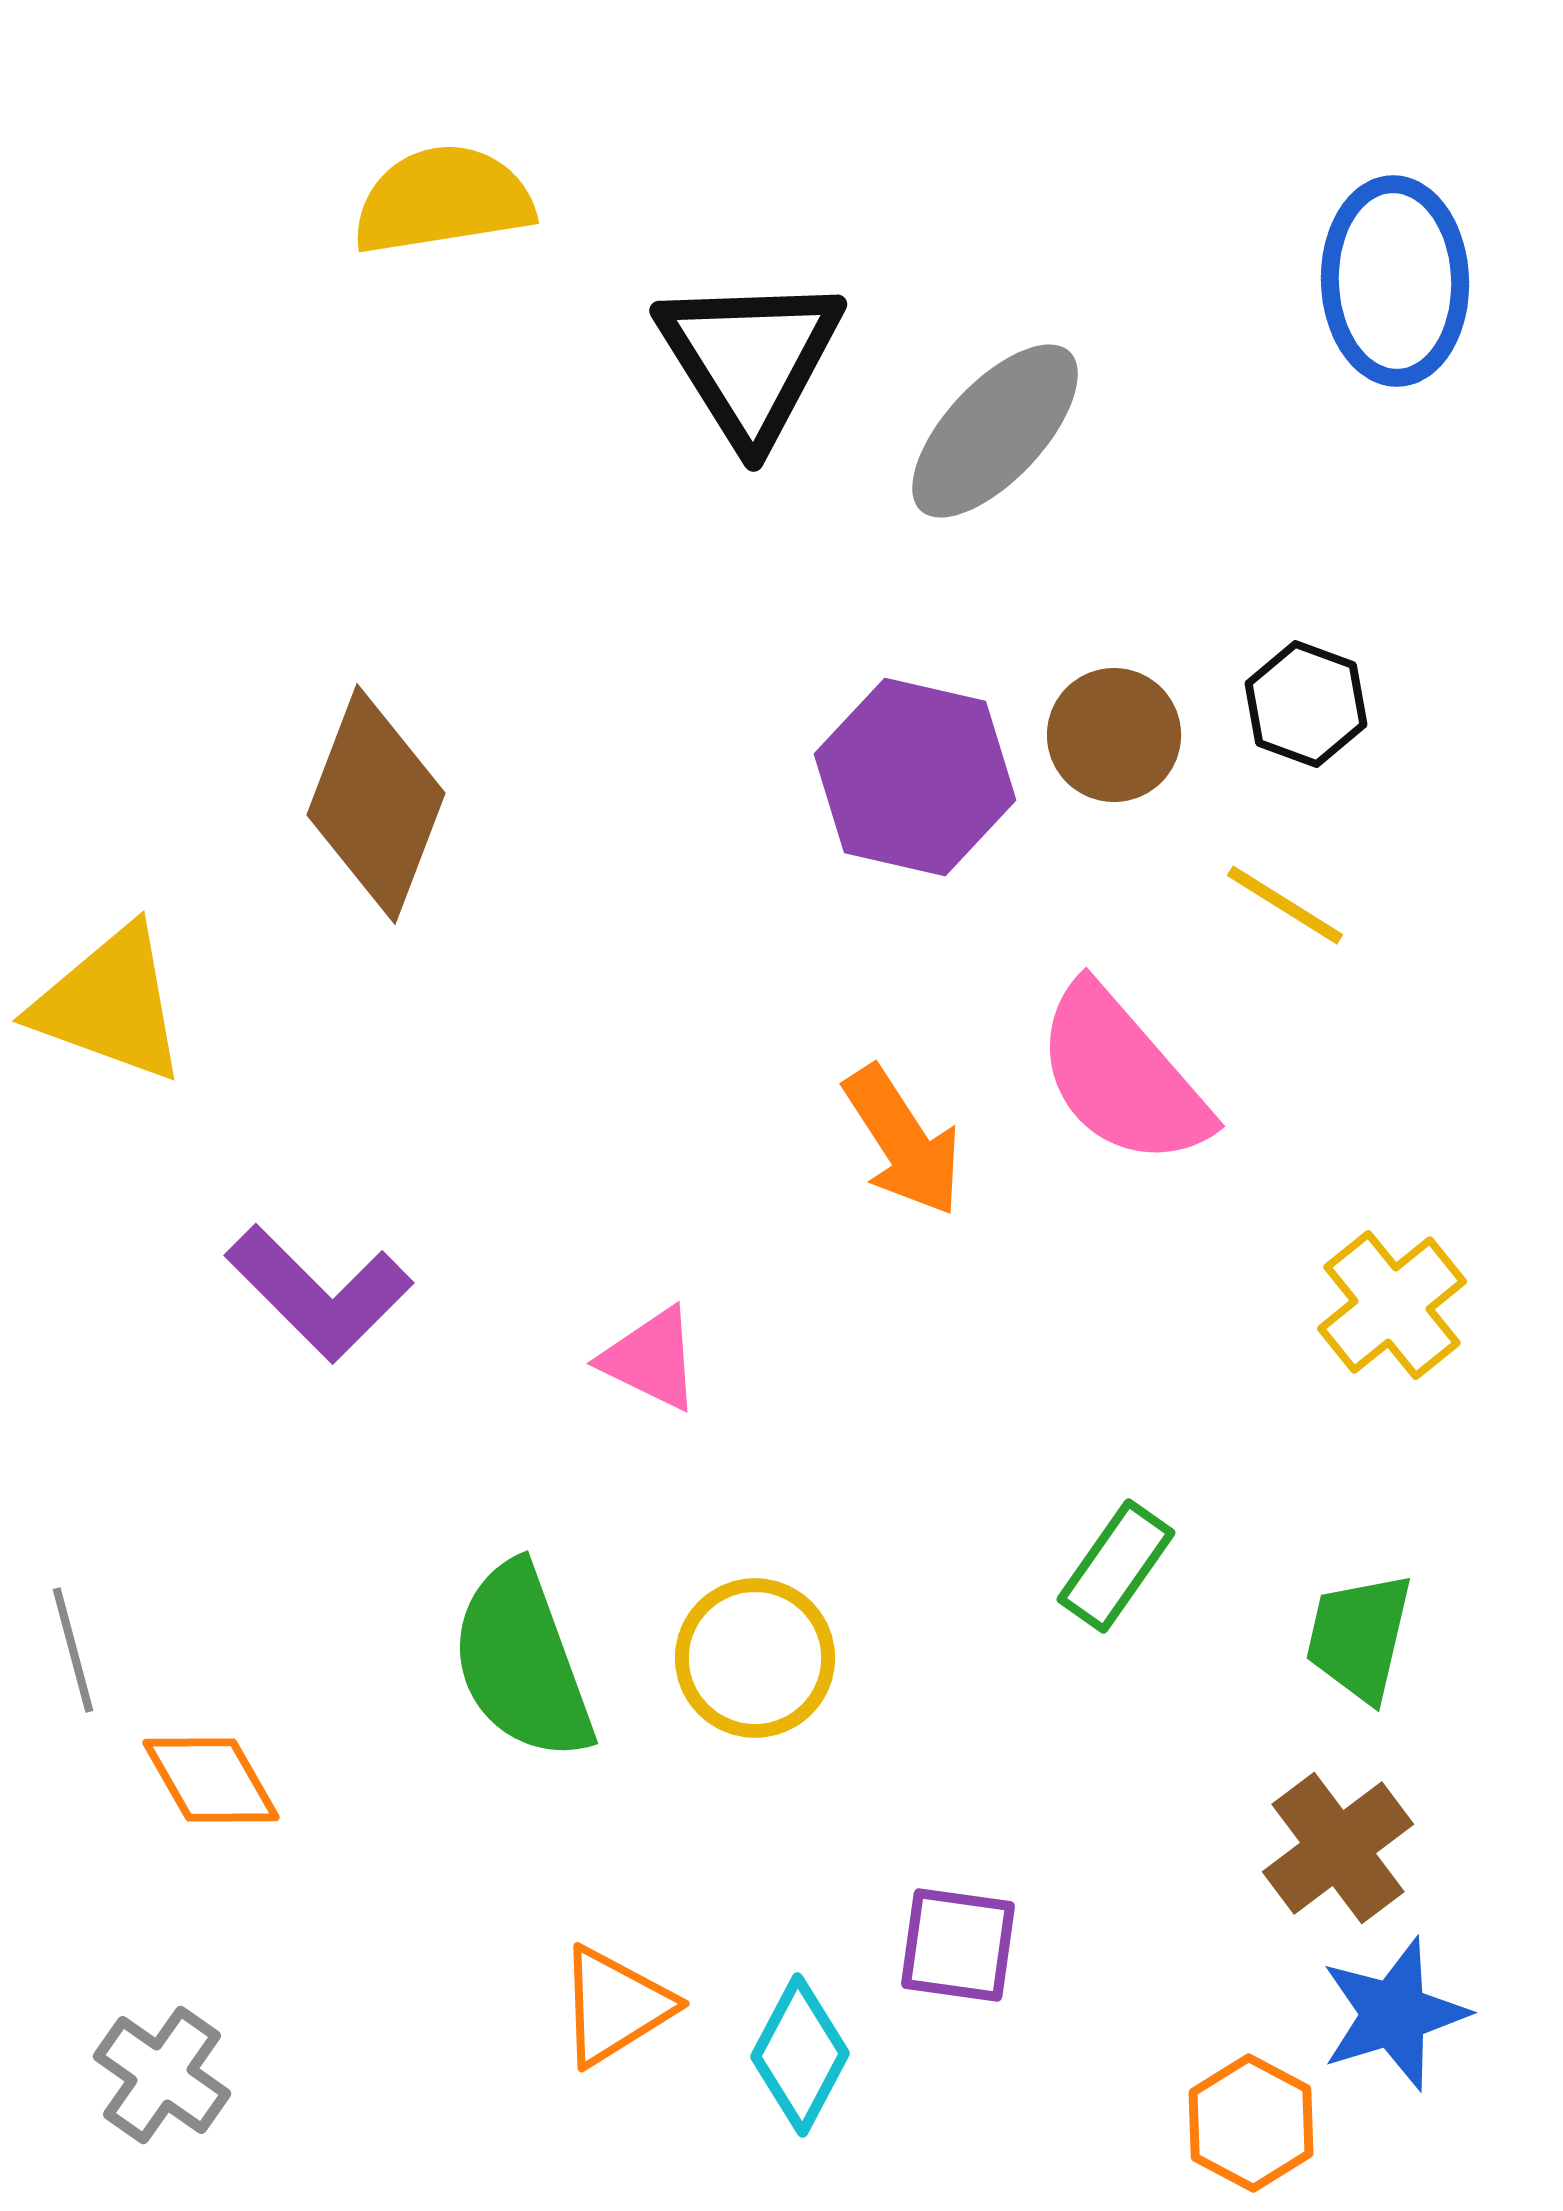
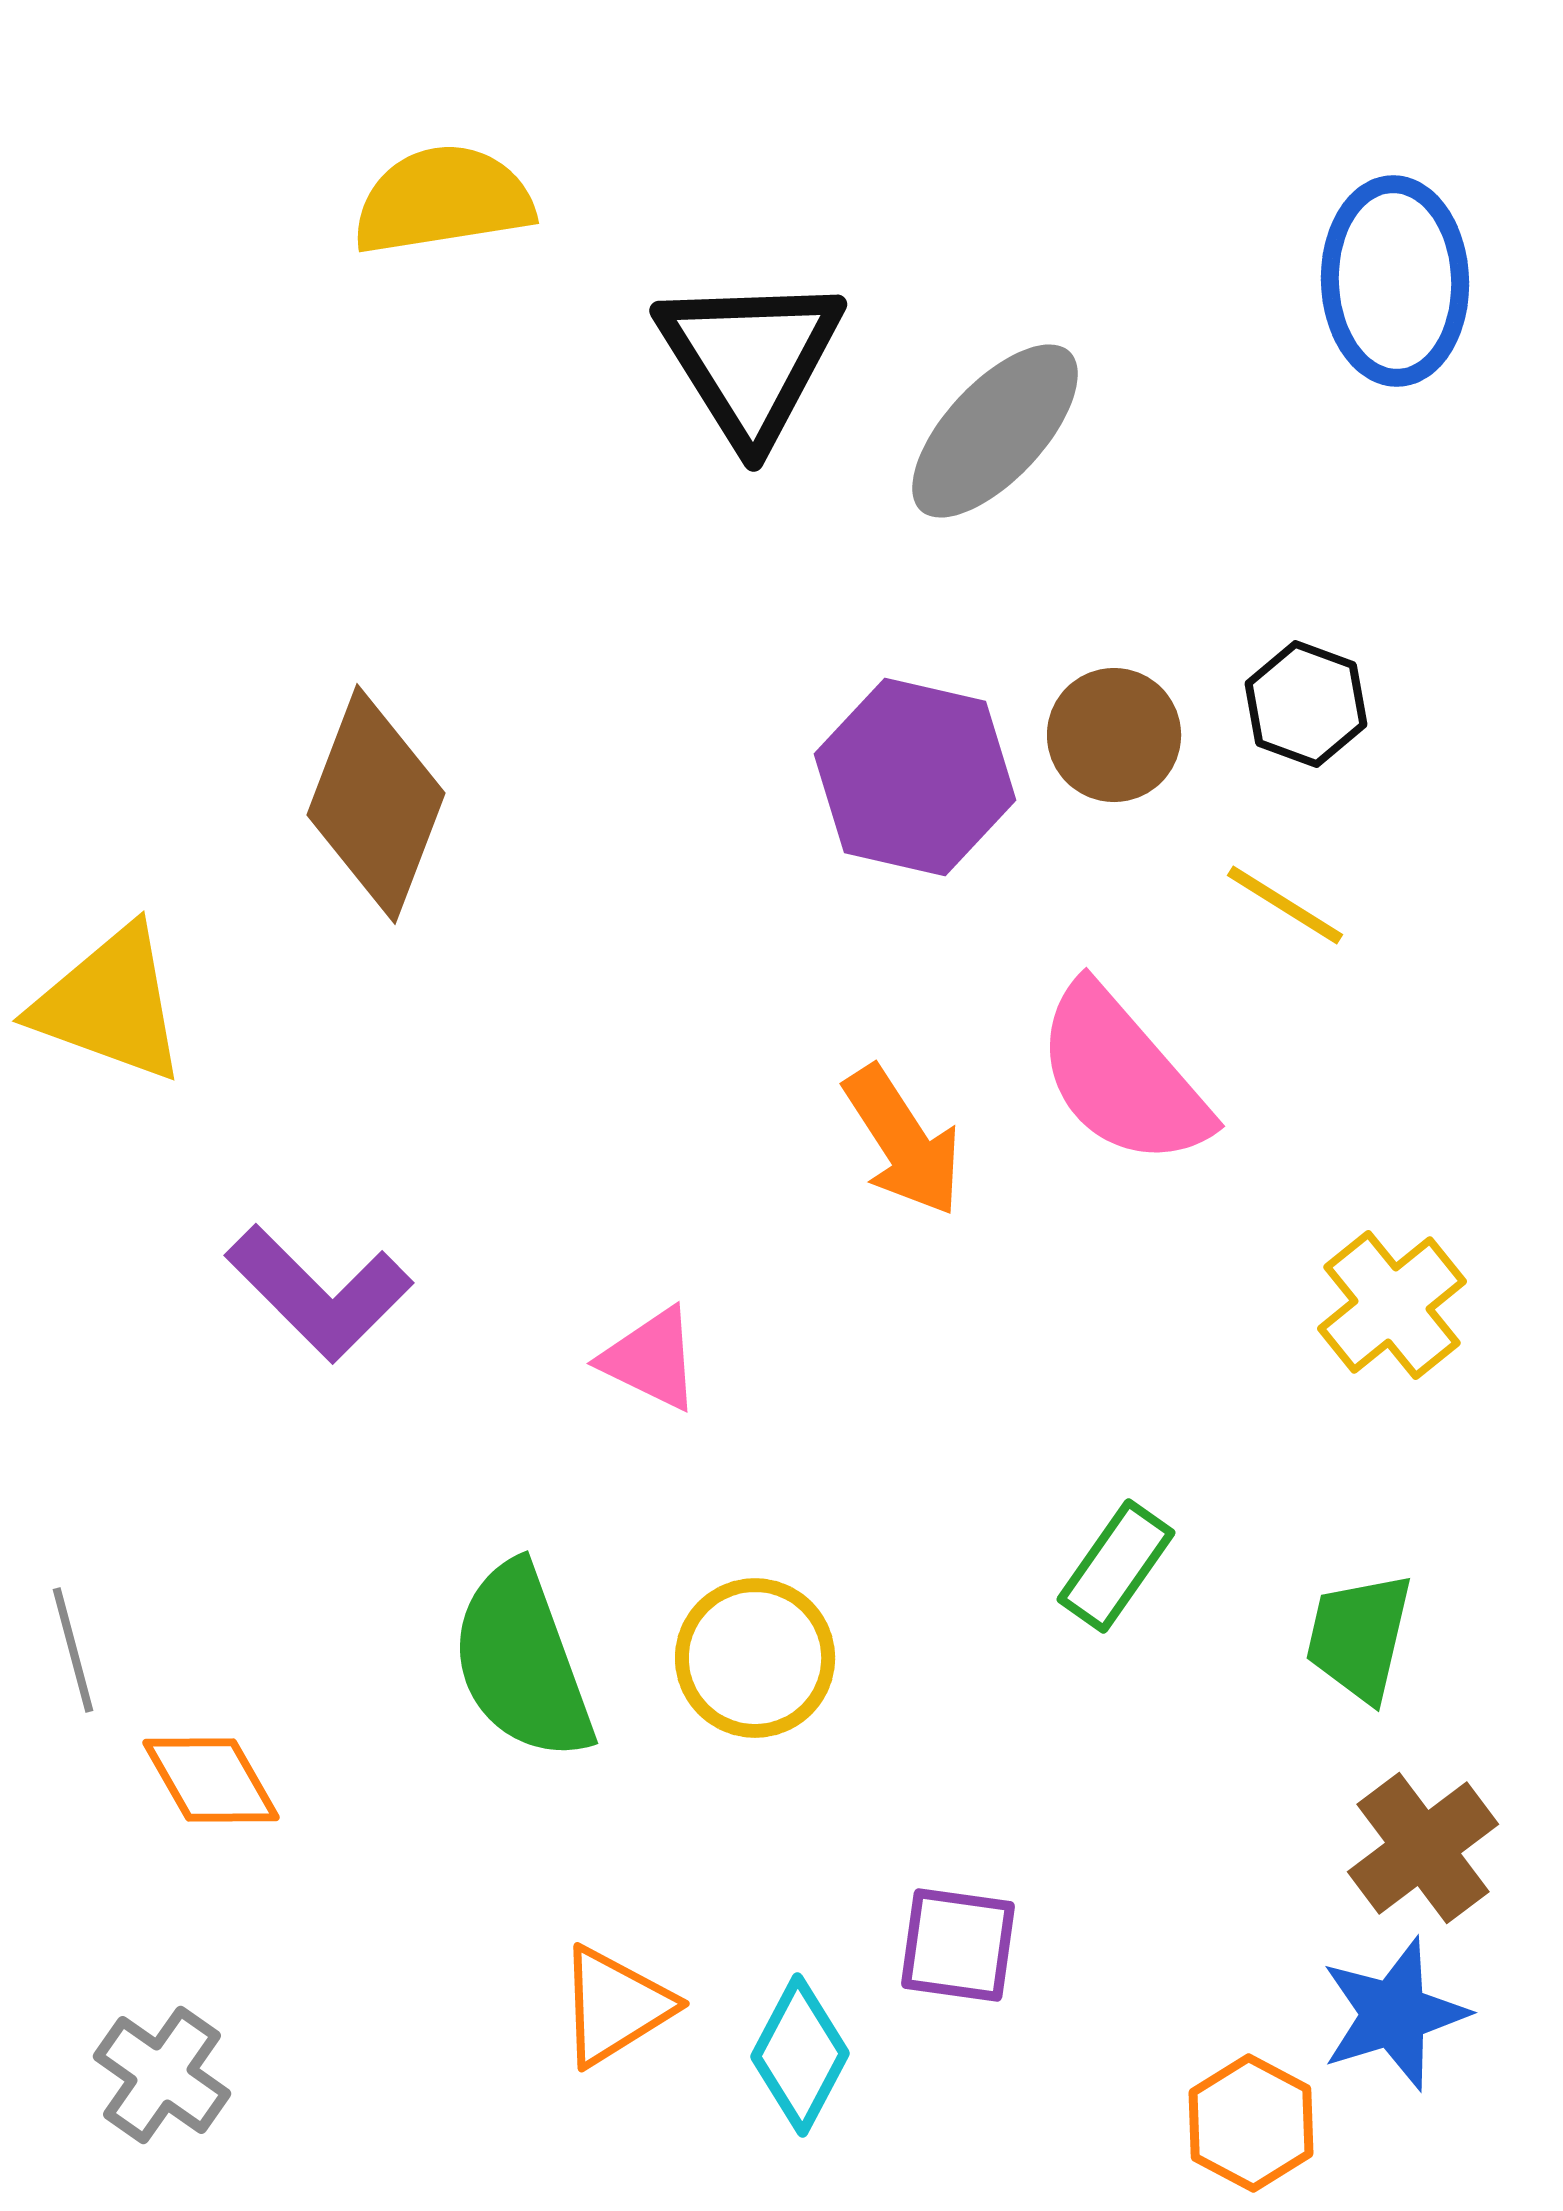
brown cross: moved 85 px right
